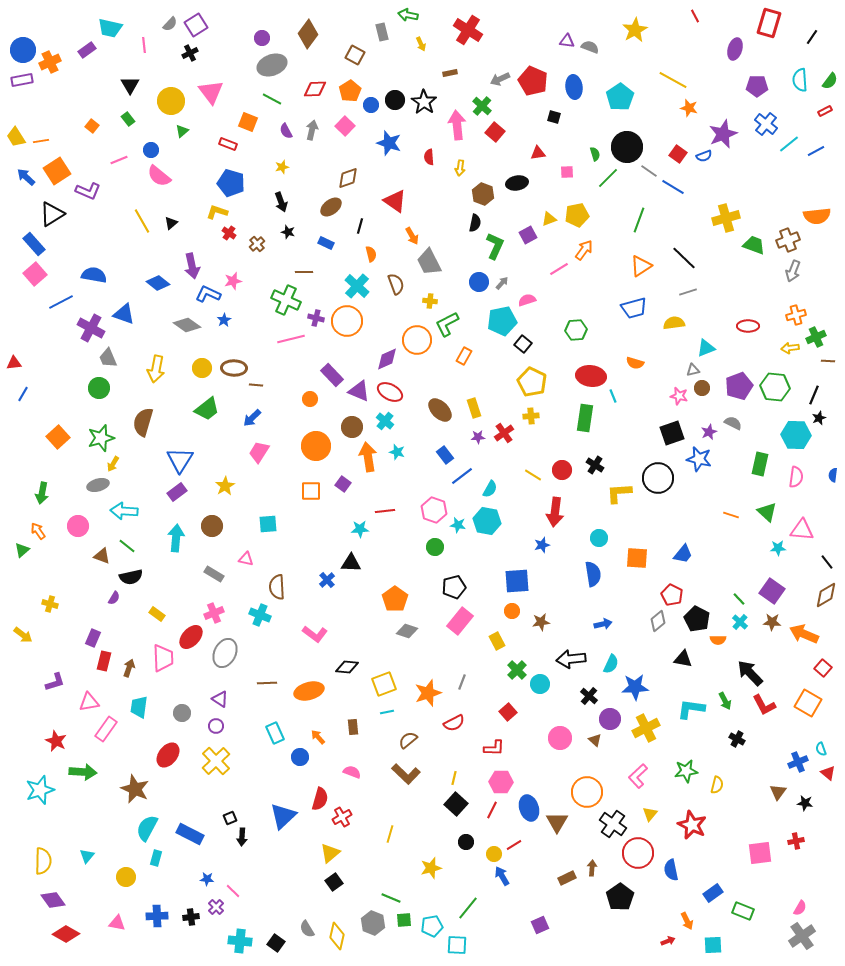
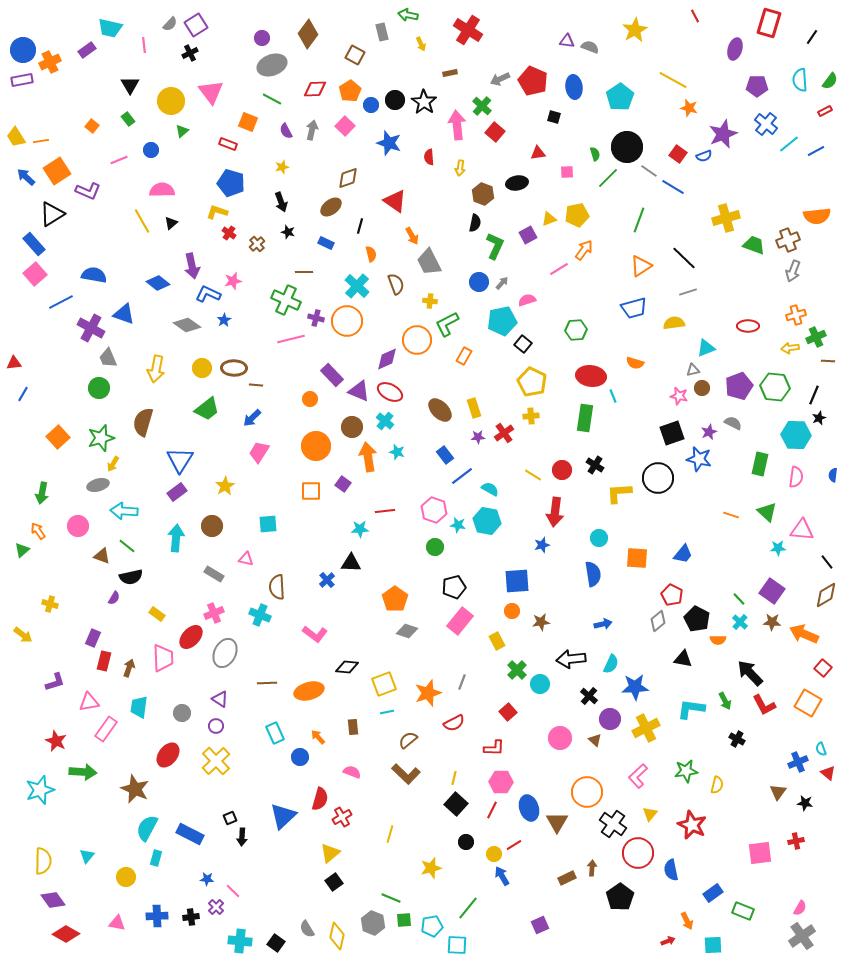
pink semicircle at (159, 176): moved 3 px right, 14 px down; rotated 140 degrees clockwise
cyan semicircle at (490, 489): rotated 90 degrees counterclockwise
